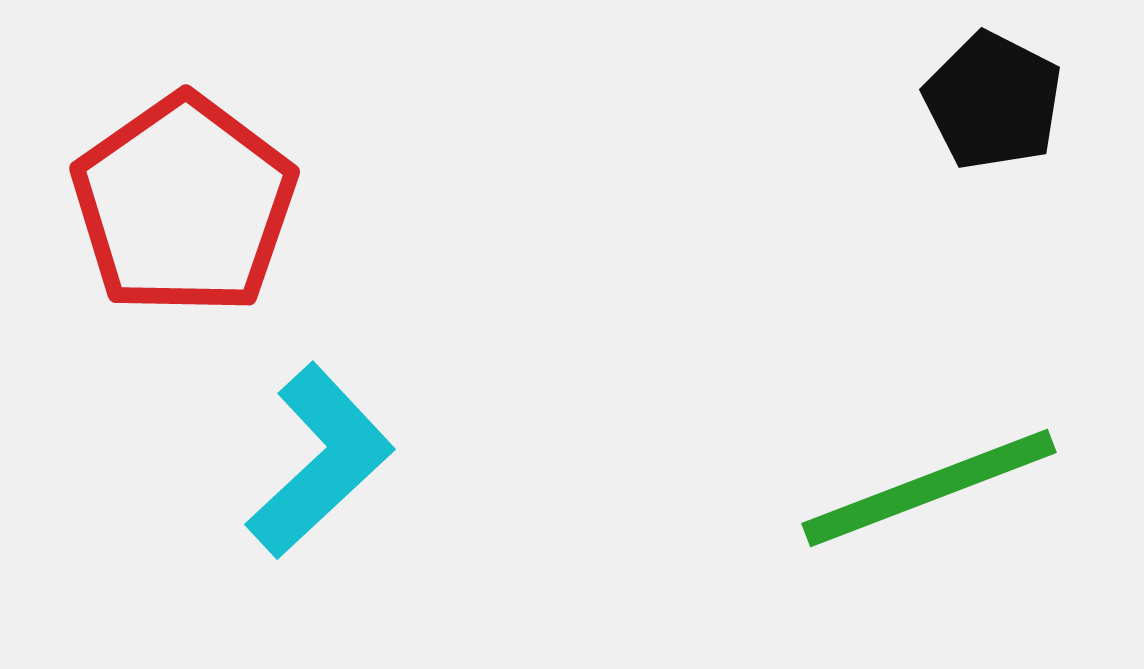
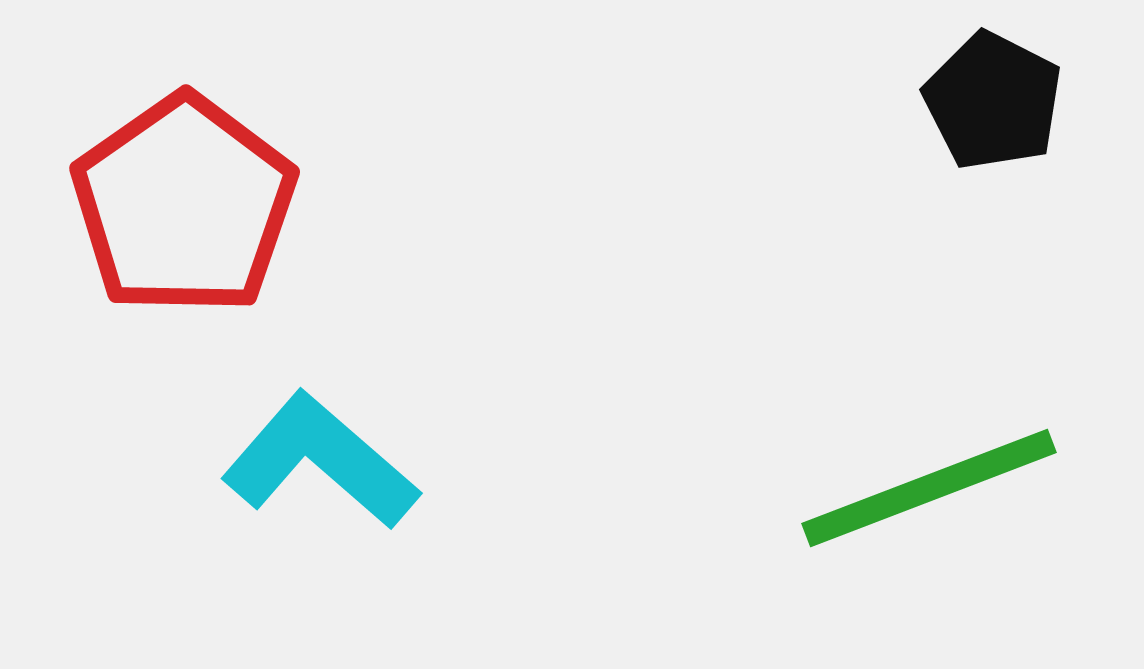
cyan L-shape: rotated 96 degrees counterclockwise
